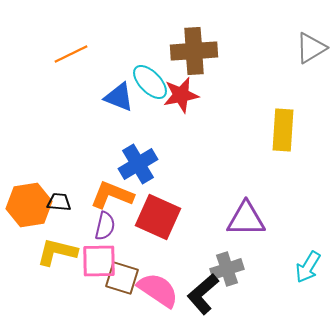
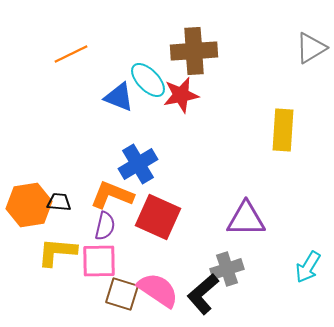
cyan ellipse: moved 2 px left, 2 px up
yellow L-shape: rotated 9 degrees counterclockwise
brown square: moved 16 px down
